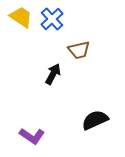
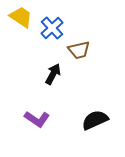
blue cross: moved 9 px down
purple L-shape: moved 5 px right, 17 px up
